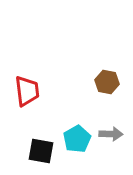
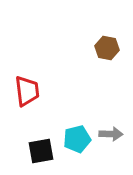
brown hexagon: moved 34 px up
cyan pentagon: rotated 16 degrees clockwise
black square: rotated 20 degrees counterclockwise
